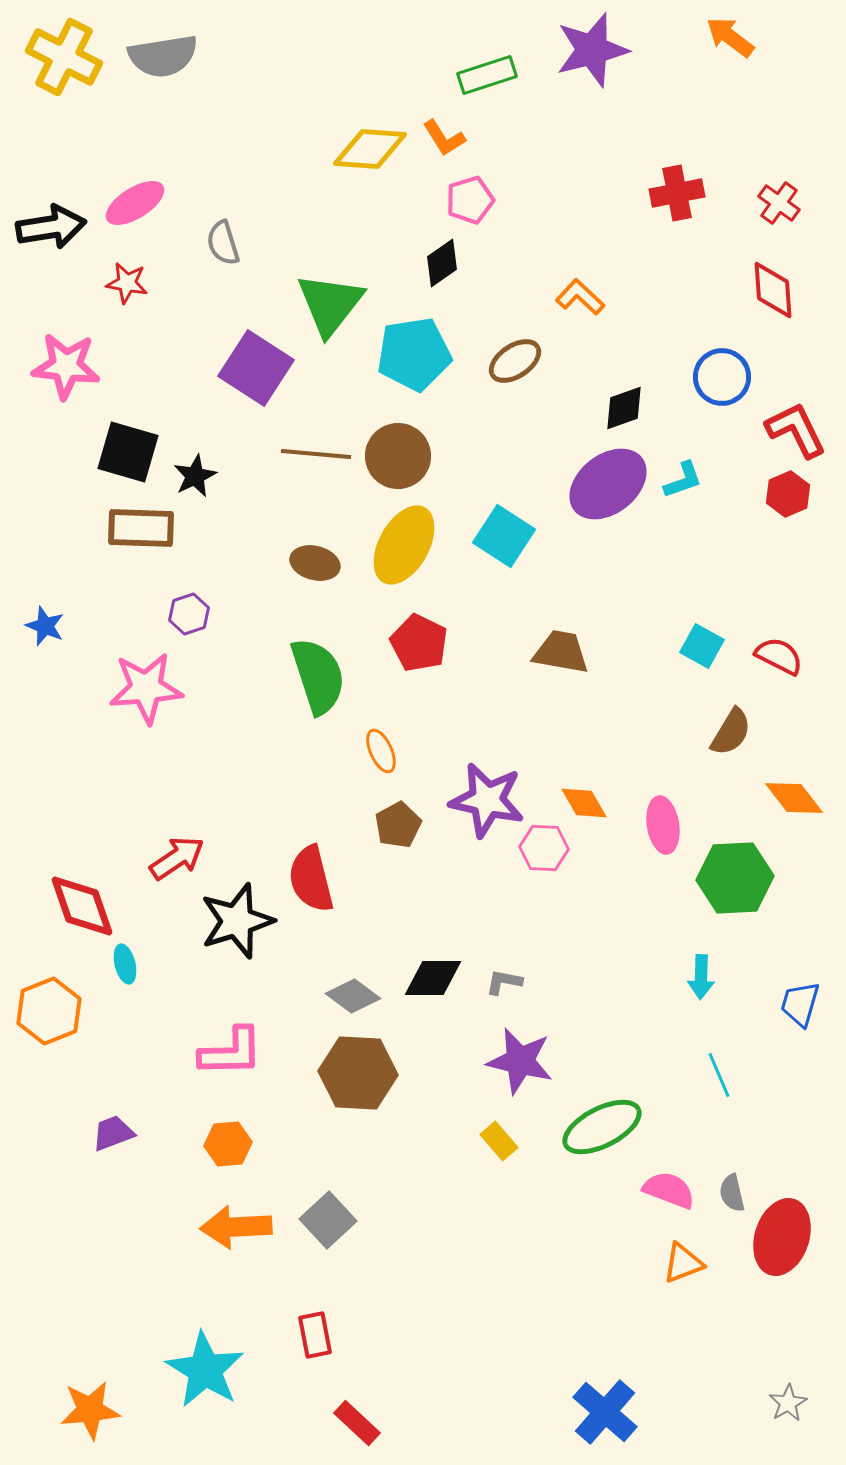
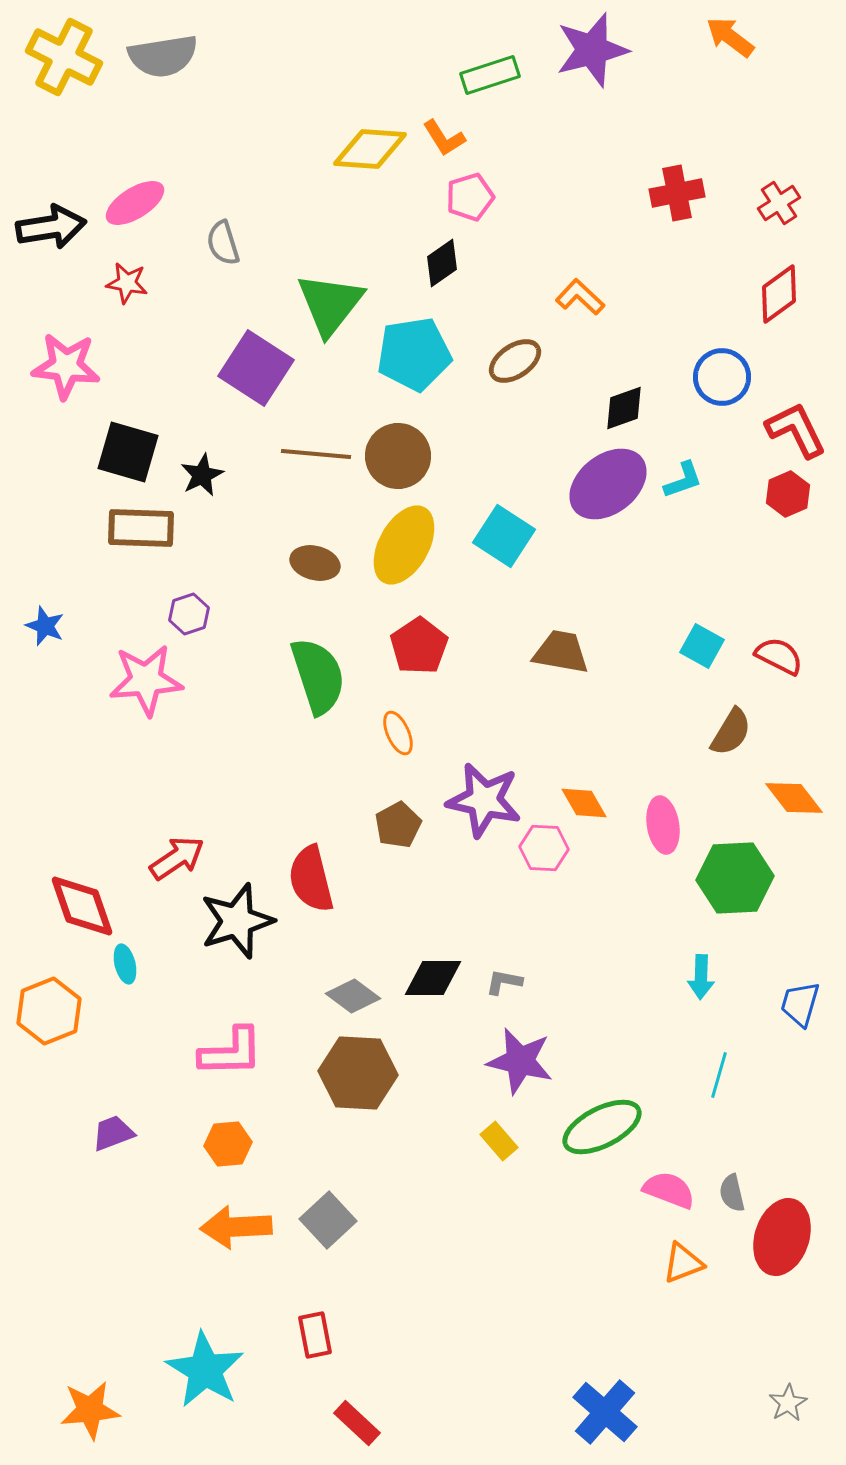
green rectangle at (487, 75): moved 3 px right
pink pentagon at (470, 200): moved 3 px up
red cross at (779, 203): rotated 21 degrees clockwise
red diamond at (773, 290): moved 6 px right, 4 px down; rotated 58 degrees clockwise
black star at (195, 476): moved 7 px right, 1 px up
red pentagon at (419, 643): moved 3 px down; rotated 12 degrees clockwise
pink star at (146, 688): moved 8 px up
orange ellipse at (381, 751): moved 17 px right, 18 px up
purple star at (487, 800): moved 3 px left
cyan line at (719, 1075): rotated 39 degrees clockwise
